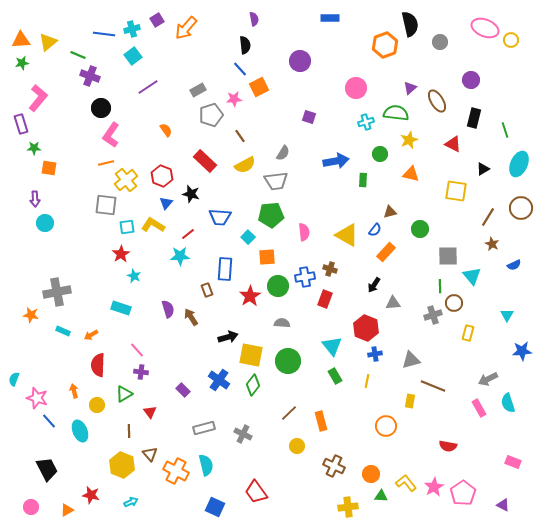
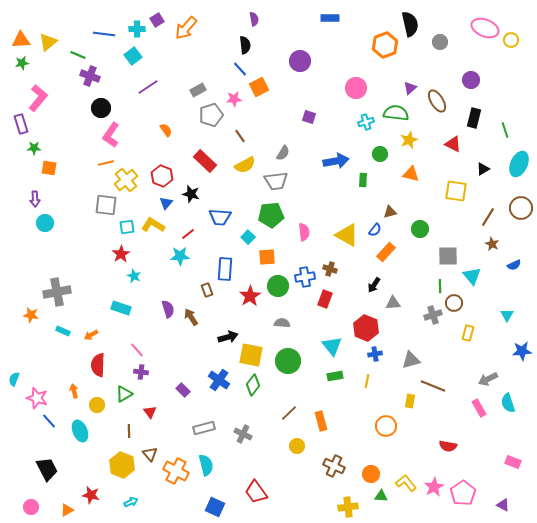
cyan cross at (132, 29): moved 5 px right; rotated 14 degrees clockwise
green rectangle at (335, 376): rotated 70 degrees counterclockwise
